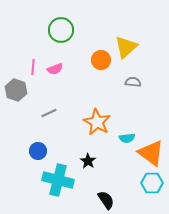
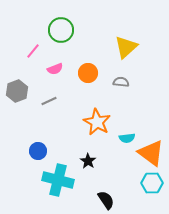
orange circle: moved 13 px left, 13 px down
pink line: moved 16 px up; rotated 35 degrees clockwise
gray semicircle: moved 12 px left
gray hexagon: moved 1 px right, 1 px down; rotated 20 degrees clockwise
gray line: moved 12 px up
